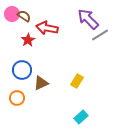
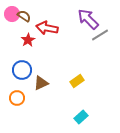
yellow rectangle: rotated 24 degrees clockwise
